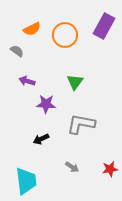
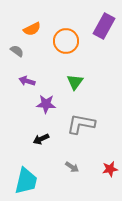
orange circle: moved 1 px right, 6 px down
cyan trapezoid: rotated 20 degrees clockwise
